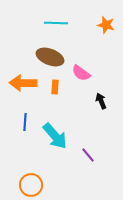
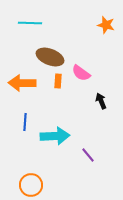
cyan line: moved 26 px left
orange arrow: moved 1 px left
orange rectangle: moved 3 px right, 6 px up
cyan arrow: rotated 52 degrees counterclockwise
